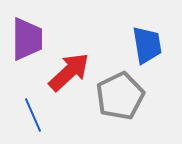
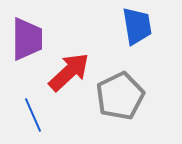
blue trapezoid: moved 10 px left, 19 px up
